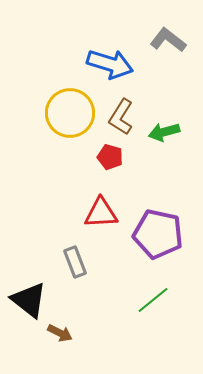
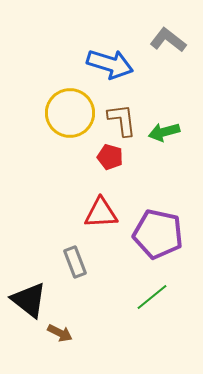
brown L-shape: moved 1 px right, 3 px down; rotated 141 degrees clockwise
green line: moved 1 px left, 3 px up
